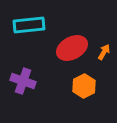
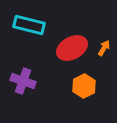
cyan rectangle: rotated 20 degrees clockwise
orange arrow: moved 4 px up
